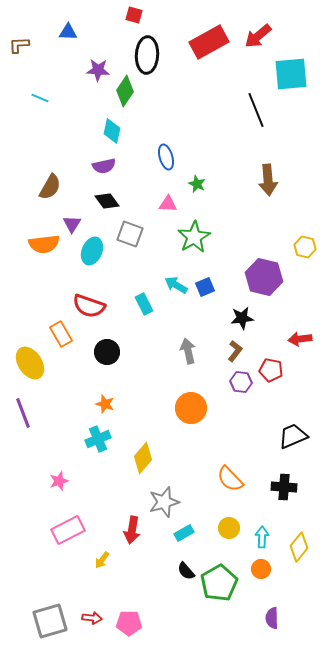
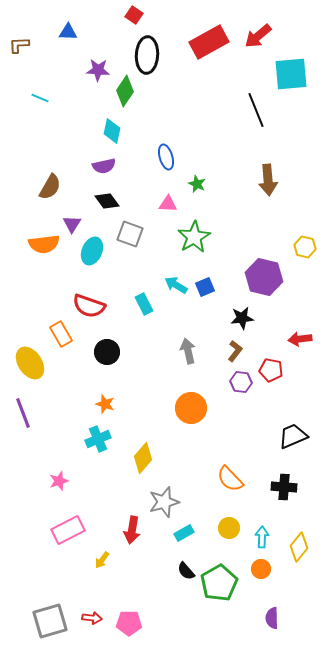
red square at (134, 15): rotated 18 degrees clockwise
